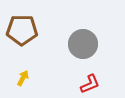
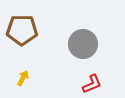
red L-shape: moved 2 px right
